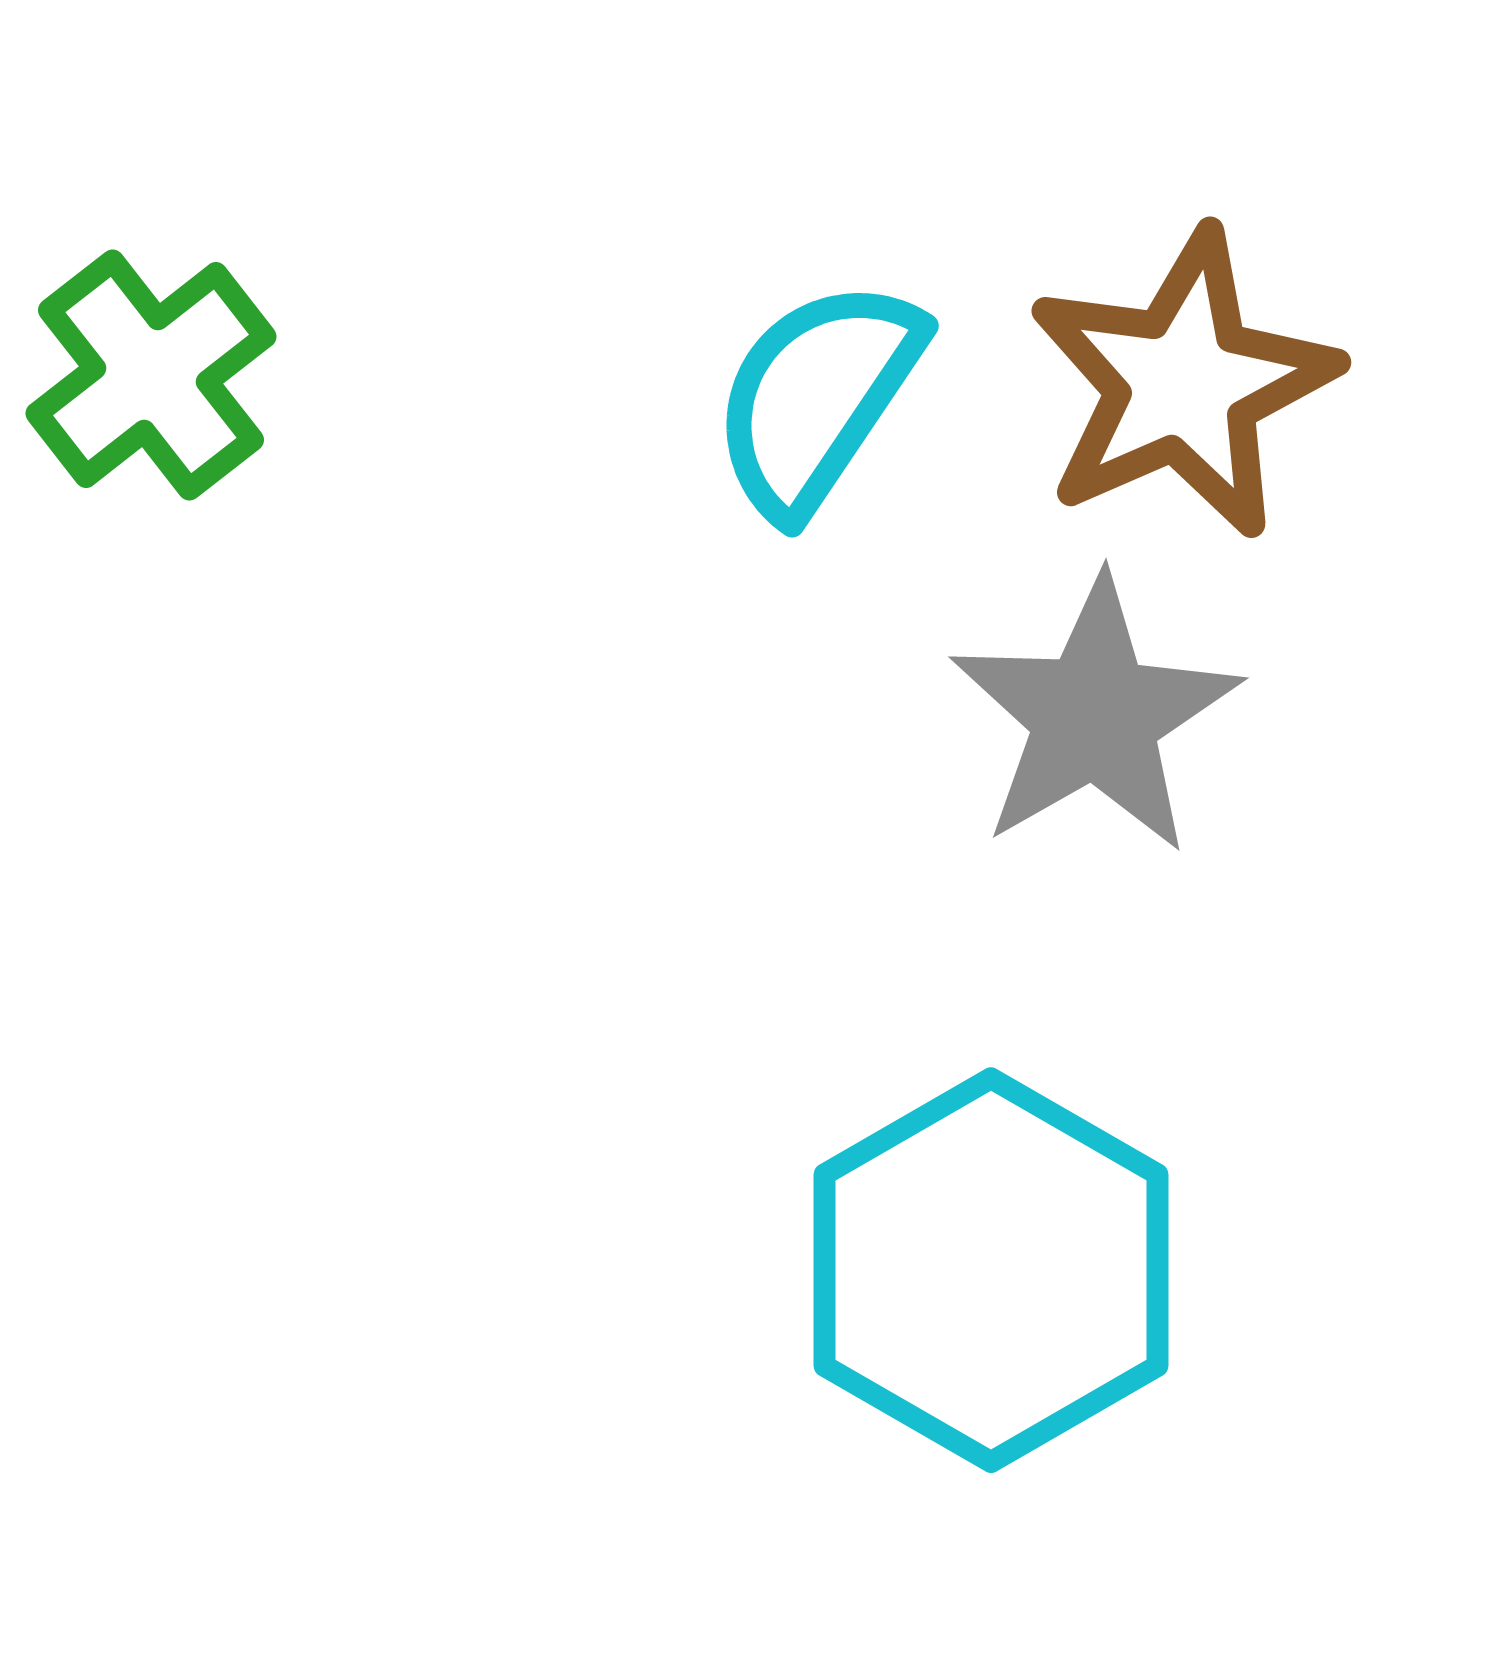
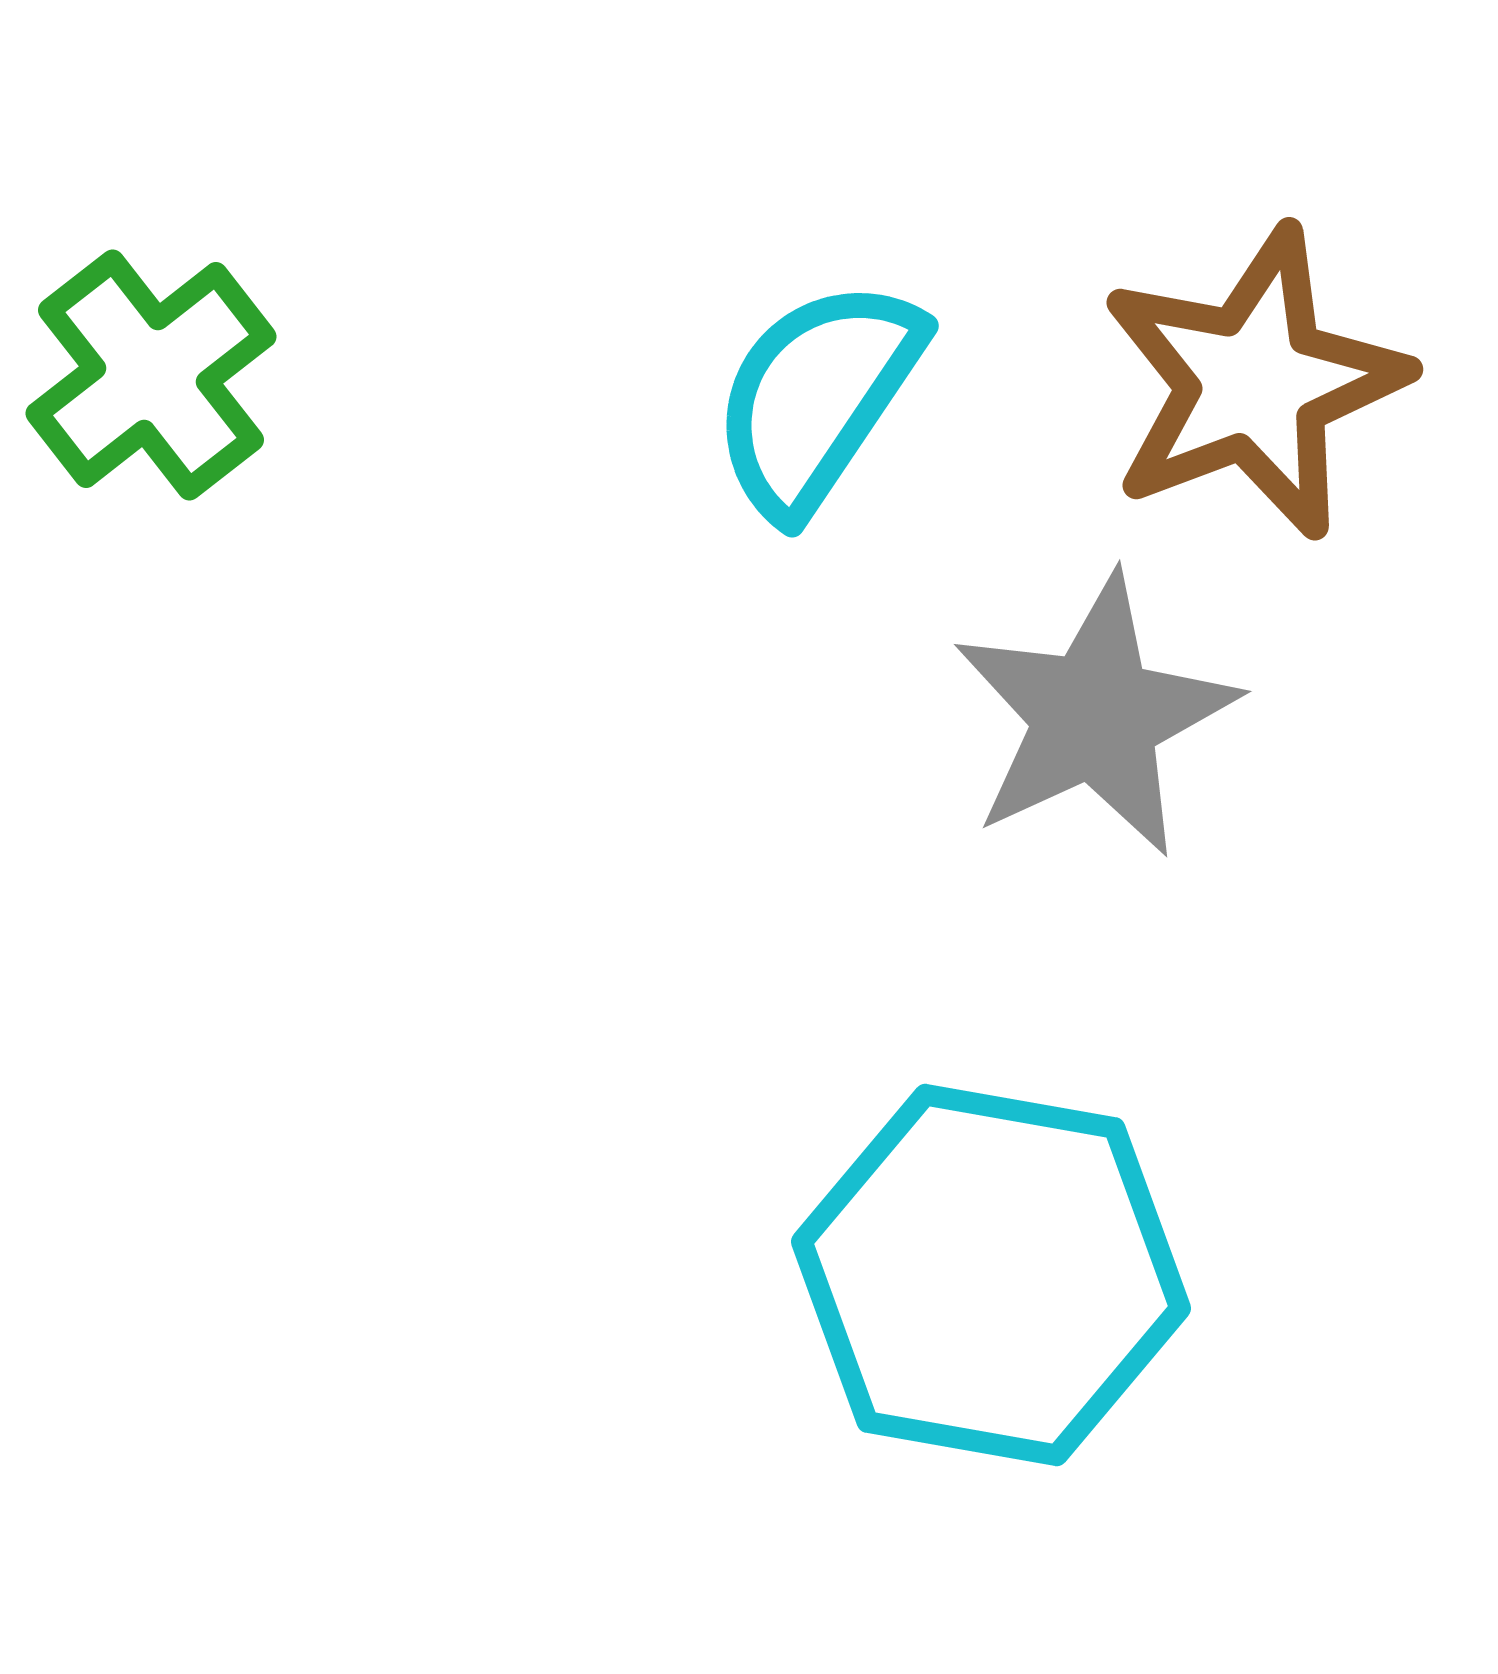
brown star: moved 71 px right, 1 px up; rotated 3 degrees clockwise
gray star: rotated 5 degrees clockwise
cyan hexagon: moved 5 px down; rotated 20 degrees counterclockwise
